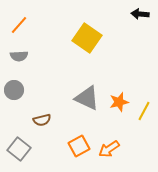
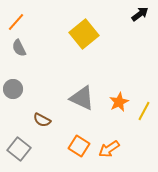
black arrow: rotated 138 degrees clockwise
orange line: moved 3 px left, 3 px up
yellow square: moved 3 px left, 4 px up; rotated 16 degrees clockwise
gray semicircle: moved 8 px up; rotated 66 degrees clockwise
gray circle: moved 1 px left, 1 px up
gray triangle: moved 5 px left
orange star: rotated 12 degrees counterclockwise
brown semicircle: rotated 42 degrees clockwise
orange square: rotated 30 degrees counterclockwise
